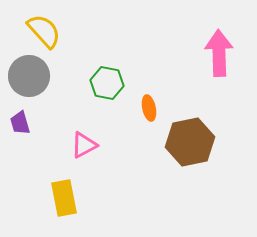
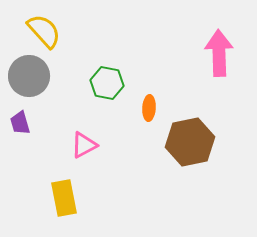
orange ellipse: rotated 15 degrees clockwise
